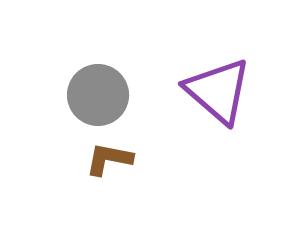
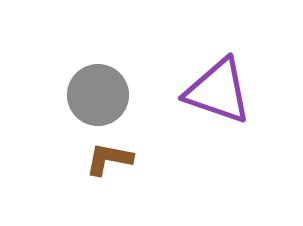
purple triangle: rotated 22 degrees counterclockwise
